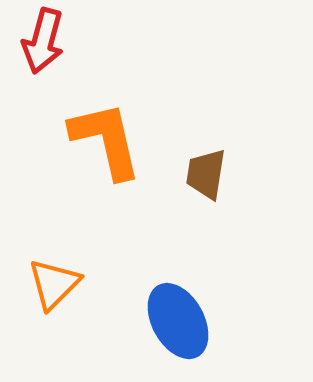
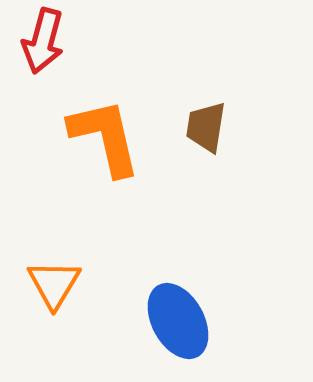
orange L-shape: moved 1 px left, 3 px up
brown trapezoid: moved 47 px up
orange triangle: rotated 14 degrees counterclockwise
